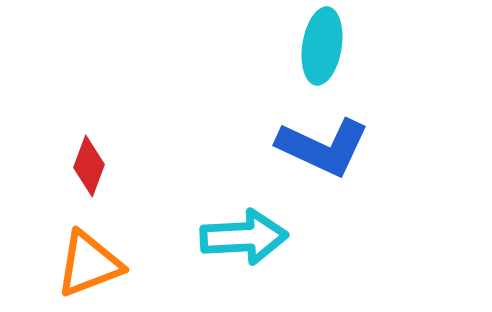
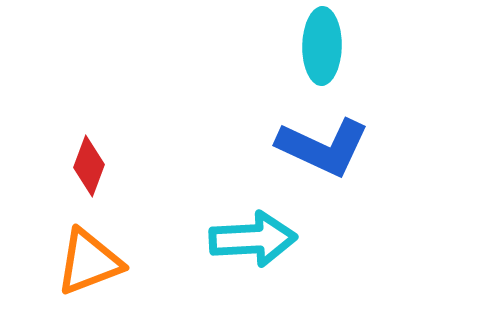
cyan ellipse: rotated 8 degrees counterclockwise
cyan arrow: moved 9 px right, 2 px down
orange triangle: moved 2 px up
